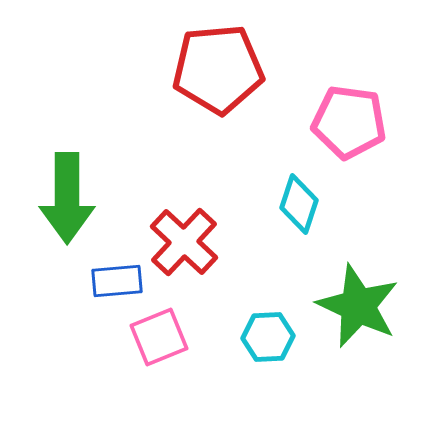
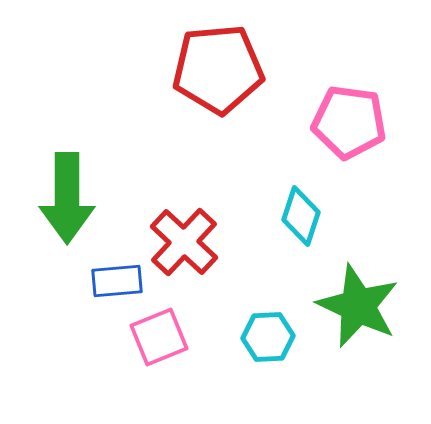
cyan diamond: moved 2 px right, 12 px down
